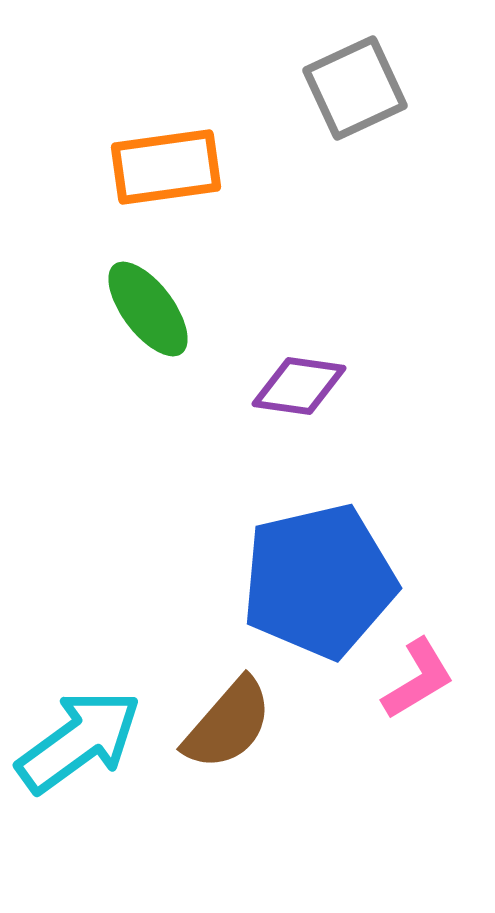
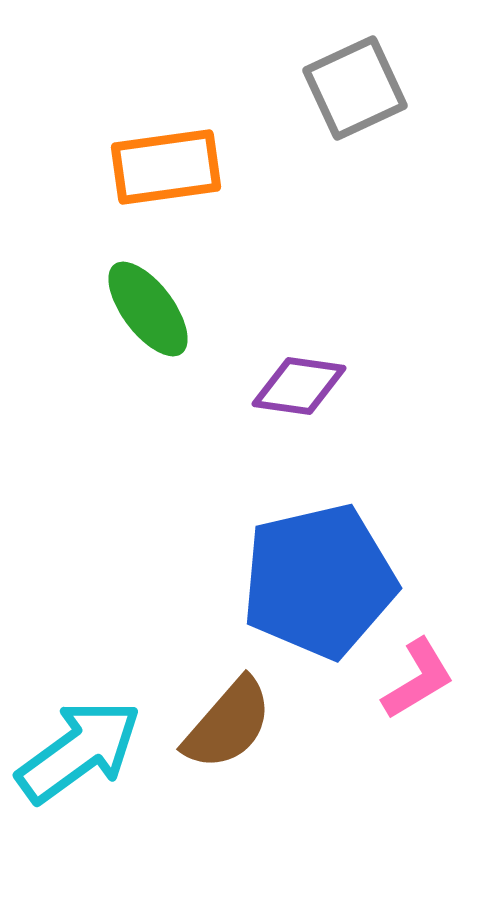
cyan arrow: moved 10 px down
